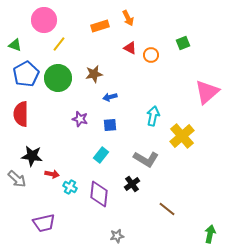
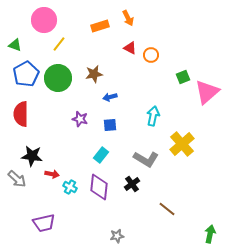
green square: moved 34 px down
yellow cross: moved 8 px down
purple diamond: moved 7 px up
